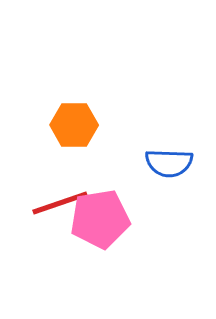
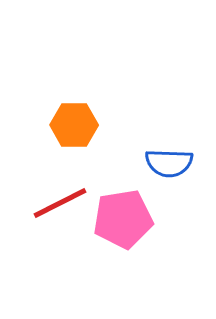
red line: rotated 8 degrees counterclockwise
pink pentagon: moved 23 px right
